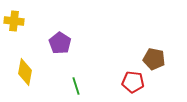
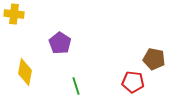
yellow cross: moved 7 px up
